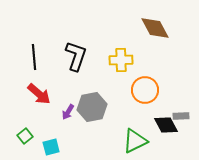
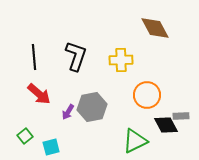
orange circle: moved 2 px right, 5 px down
